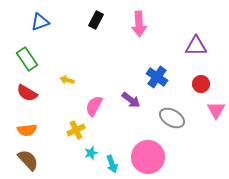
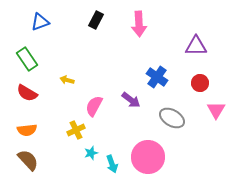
red circle: moved 1 px left, 1 px up
